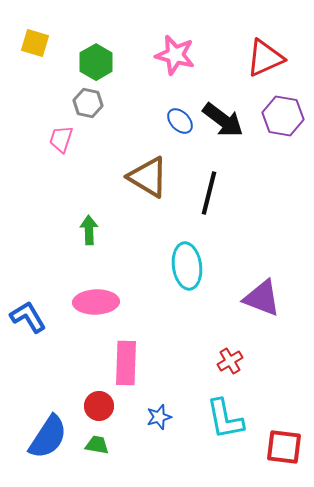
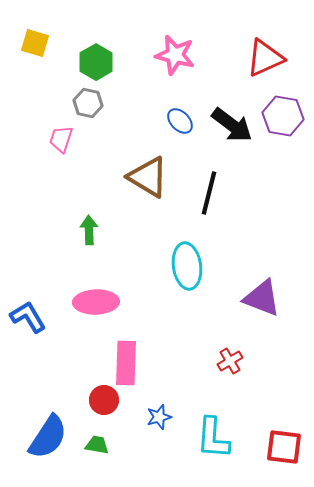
black arrow: moved 9 px right, 5 px down
red circle: moved 5 px right, 6 px up
cyan L-shape: moved 12 px left, 19 px down; rotated 15 degrees clockwise
